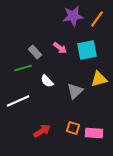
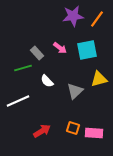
gray rectangle: moved 2 px right, 1 px down
